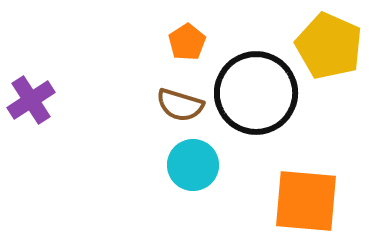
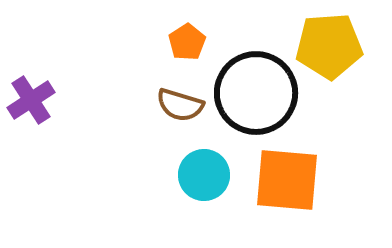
yellow pentagon: rotated 28 degrees counterclockwise
cyan circle: moved 11 px right, 10 px down
orange square: moved 19 px left, 21 px up
